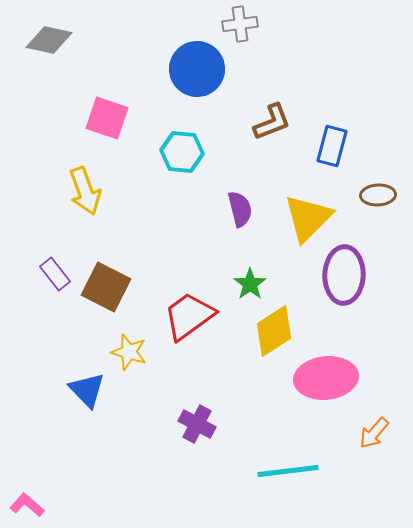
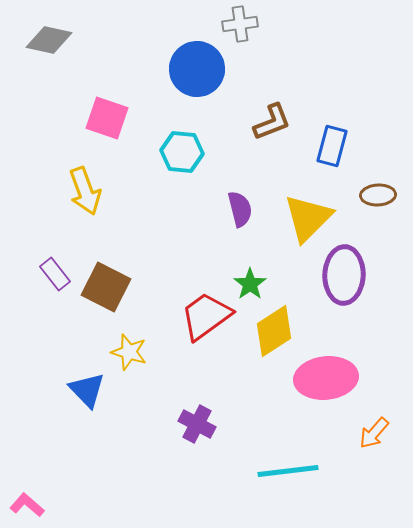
red trapezoid: moved 17 px right
